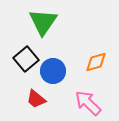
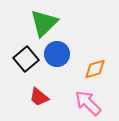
green triangle: moved 1 px right, 1 px down; rotated 12 degrees clockwise
orange diamond: moved 1 px left, 7 px down
blue circle: moved 4 px right, 17 px up
red trapezoid: moved 3 px right, 2 px up
